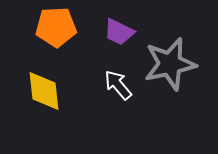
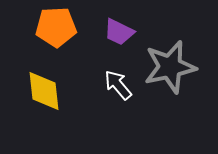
gray star: moved 3 px down
